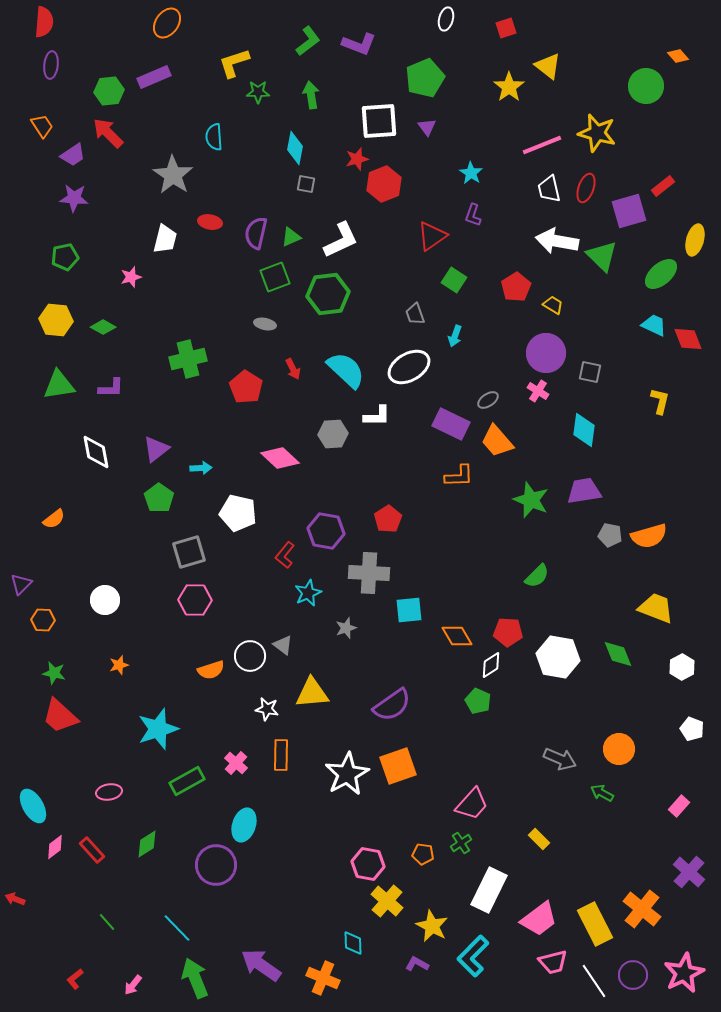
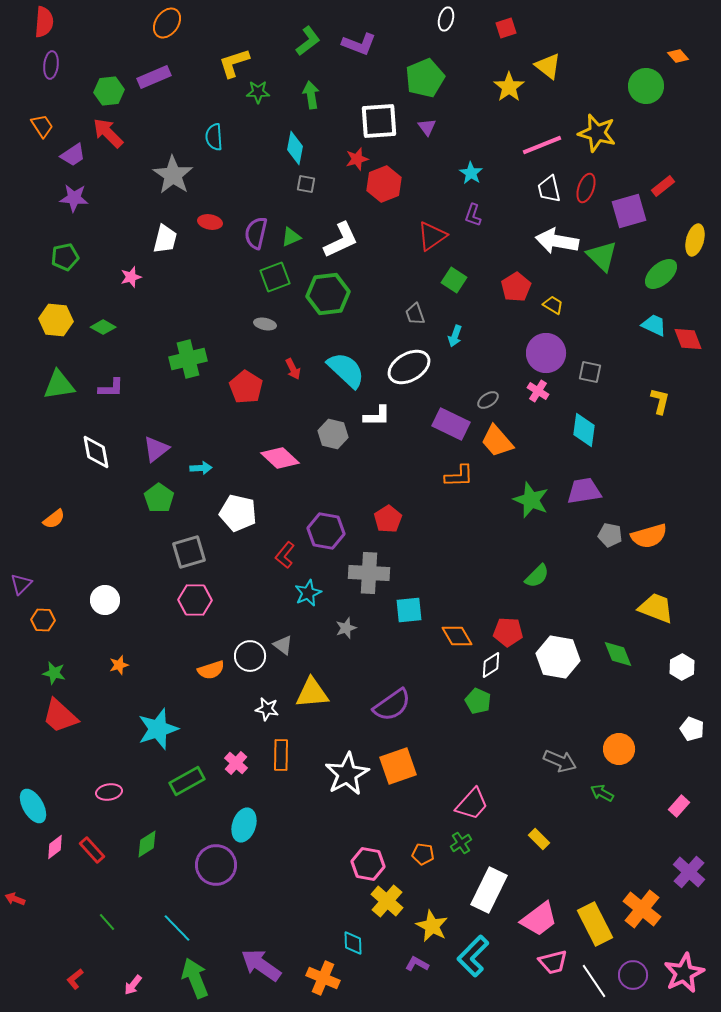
gray hexagon at (333, 434): rotated 16 degrees clockwise
gray arrow at (560, 759): moved 2 px down
